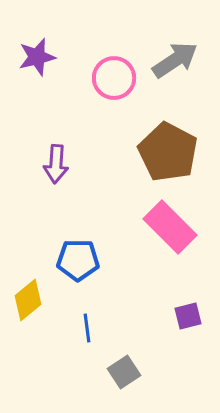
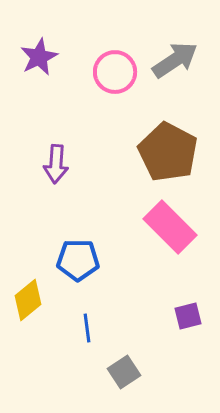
purple star: moved 2 px right; rotated 12 degrees counterclockwise
pink circle: moved 1 px right, 6 px up
